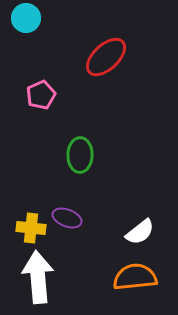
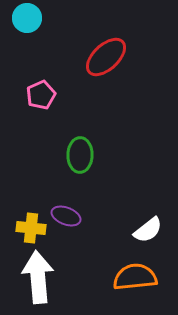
cyan circle: moved 1 px right
purple ellipse: moved 1 px left, 2 px up
white semicircle: moved 8 px right, 2 px up
